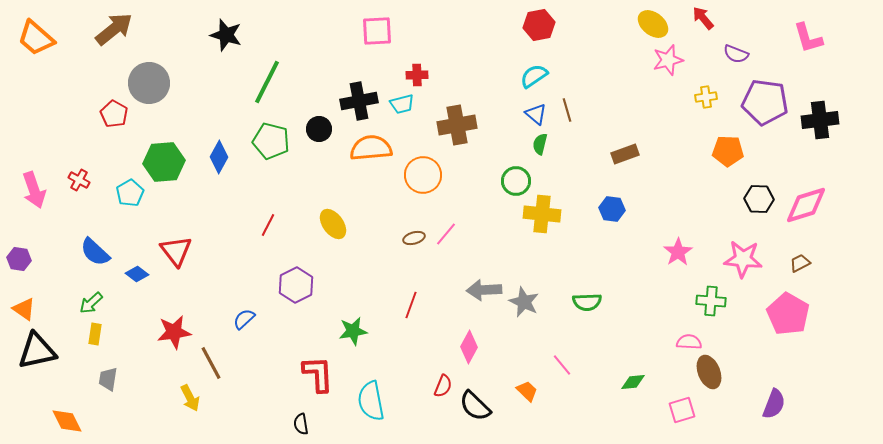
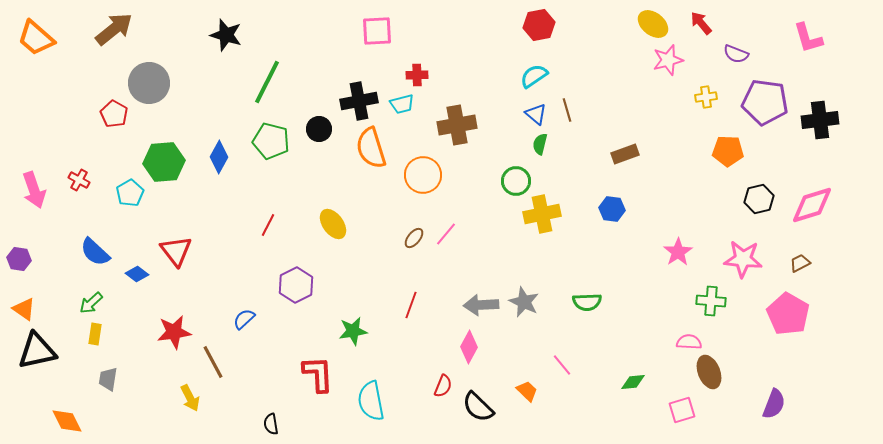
red arrow at (703, 18): moved 2 px left, 5 px down
orange semicircle at (371, 148): rotated 102 degrees counterclockwise
black hexagon at (759, 199): rotated 16 degrees counterclockwise
pink diamond at (806, 205): moved 6 px right
yellow cross at (542, 214): rotated 18 degrees counterclockwise
brown ellipse at (414, 238): rotated 35 degrees counterclockwise
gray arrow at (484, 290): moved 3 px left, 15 px down
brown line at (211, 363): moved 2 px right, 1 px up
black semicircle at (475, 406): moved 3 px right, 1 px down
black semicircle at (301, 424): moved 30 px left
